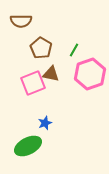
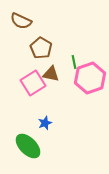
brown semicircle: rotated 25 degrees clockwise
green line: moved 12 px down; rotated 40 degrees counterclockwise
pink hexagon: moved 4 px down
pink square: rotated 10 degrees counterclockwise
green ellipse: rotated 72 degrees clockwise
